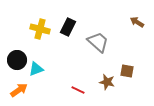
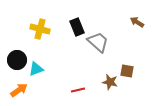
black rectangle: moved 9 px right; rotated 48 degrees counterclockwise
brown star: moved 3 px right
red line: rotated 40 degrees counterclockwise
